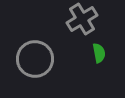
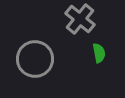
gray cross: moved 2 px left; rotated 20 degrees counterclockwise
